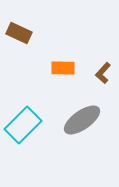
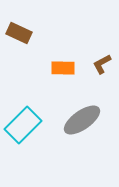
brown L-shape: moved 1 px left, 9 px up; rotated 20 degrees clockwise
